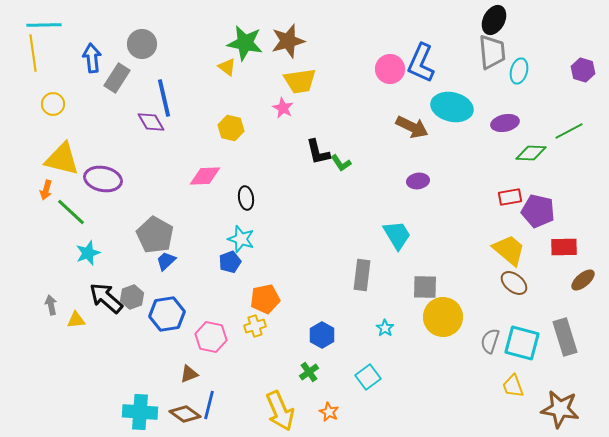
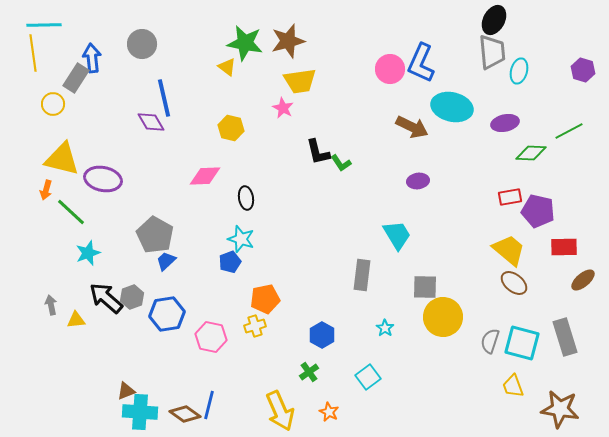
gray rectangle at (117, 78): moved 41 px left
brown triangle at (189, 374): moved 63 px left, 17 px down
